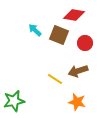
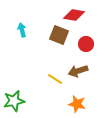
cyan arrow: moved 13 px left; rotated 32 degrees clockwise
red circle: moved 1 px right, 1 px down
orange star: moved 2 px down
